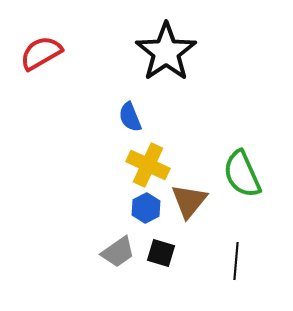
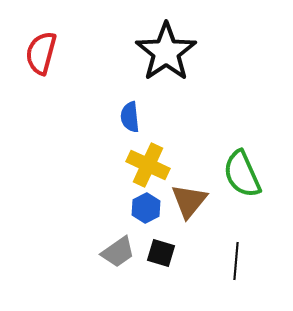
red semicircle: rotated 45 degrees counterclockwise
blue semicircle: rotated 16 degrees clockwise
